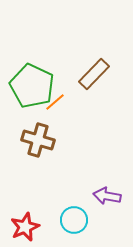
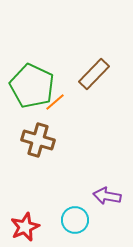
cyan circle: moved 1 px right
